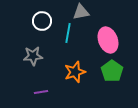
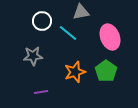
cyan line: rotated 60 degrees counterclockwise
pink ellipse: moved 2 px right, 3 px up
green pentagon: moved 6 px left
